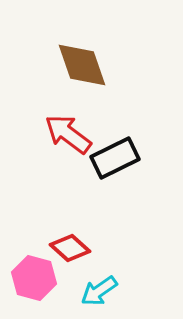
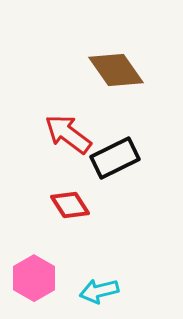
brown diamond: moved 34 px right, 5 px down; rotated 16 degrees counterclockwise
red diamond: moved 43 px up; rotated 15 degrees clockwise
pink hexagon: rotated 15 degrees clockwise
cyan arrow: rotated 21 degrees clockwise
